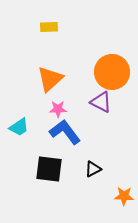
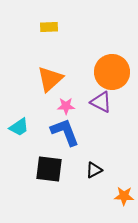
pink star: moved 8 px right, 3 px up
blue L-shape: rotated 16 degrees clockwise
black triangle: moved 1 px right, 1 px down
